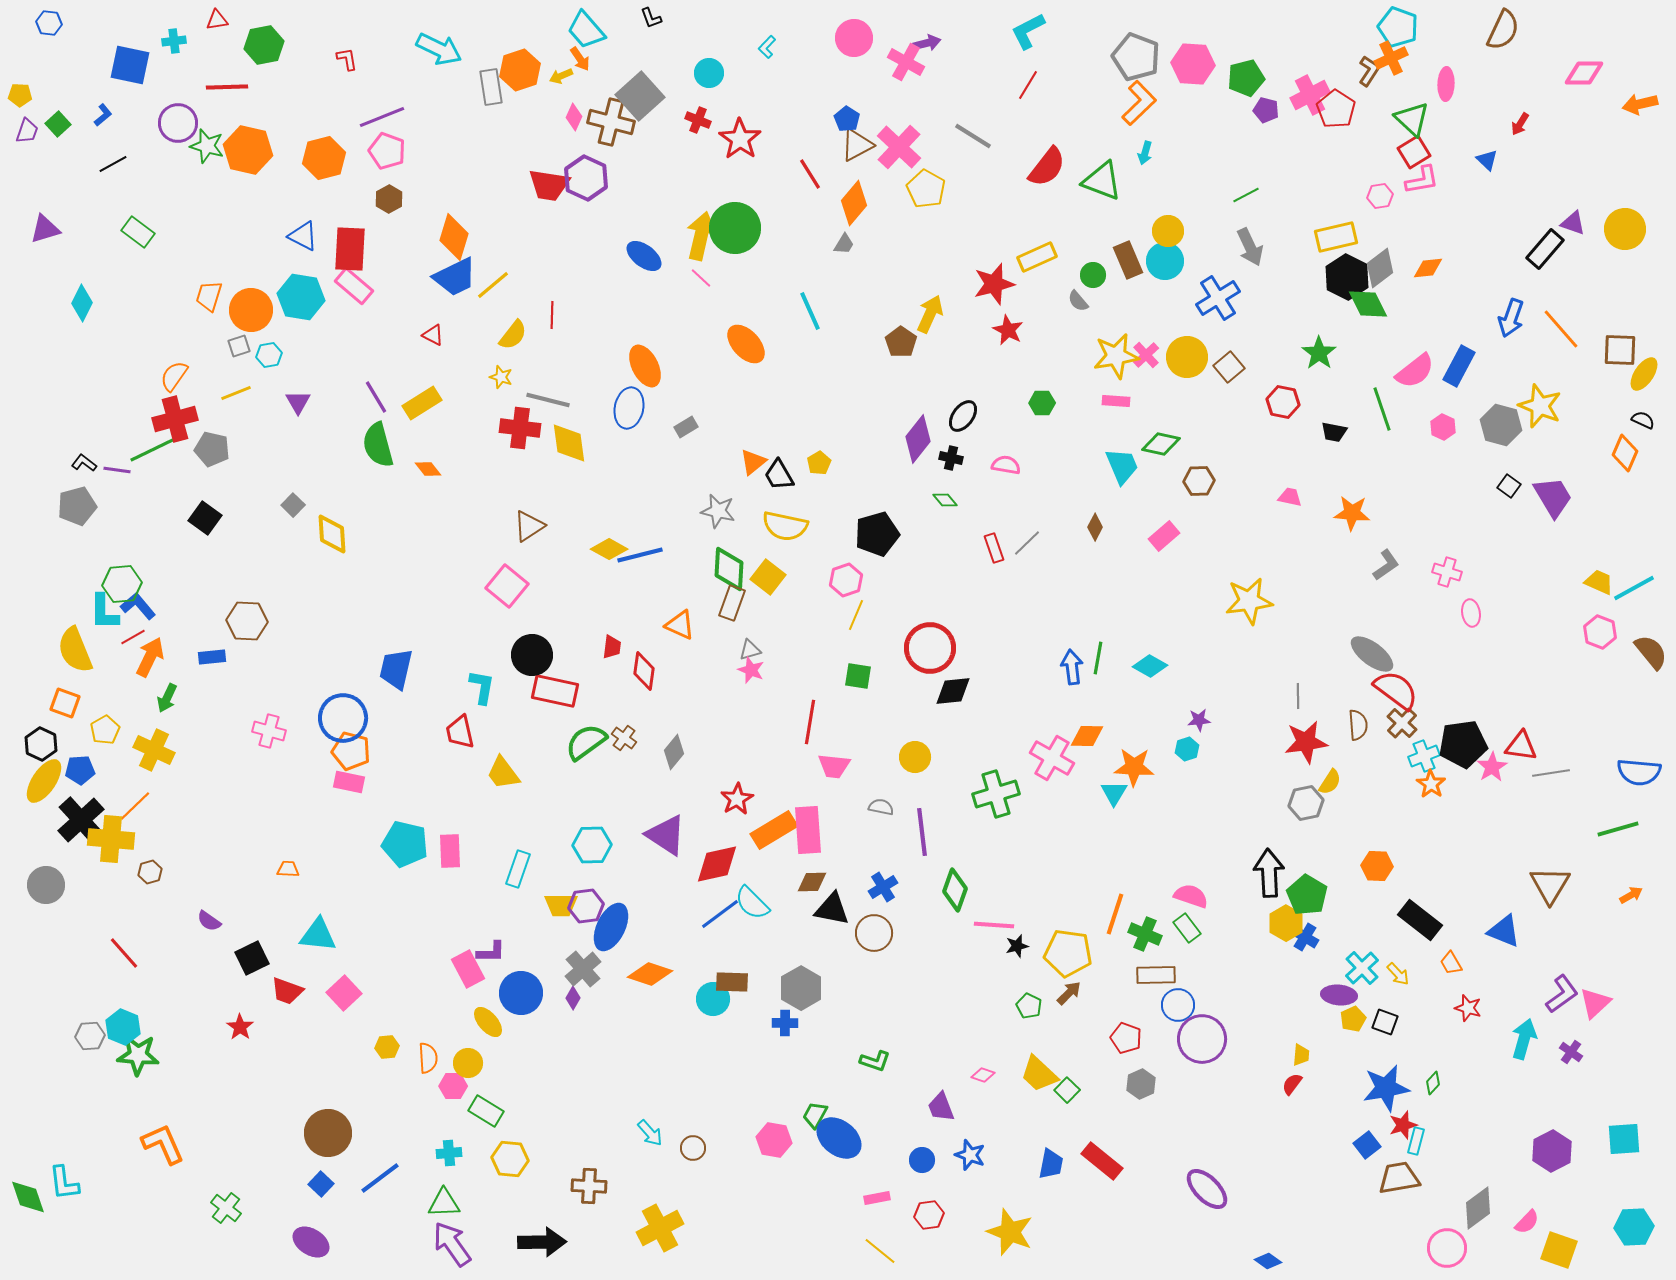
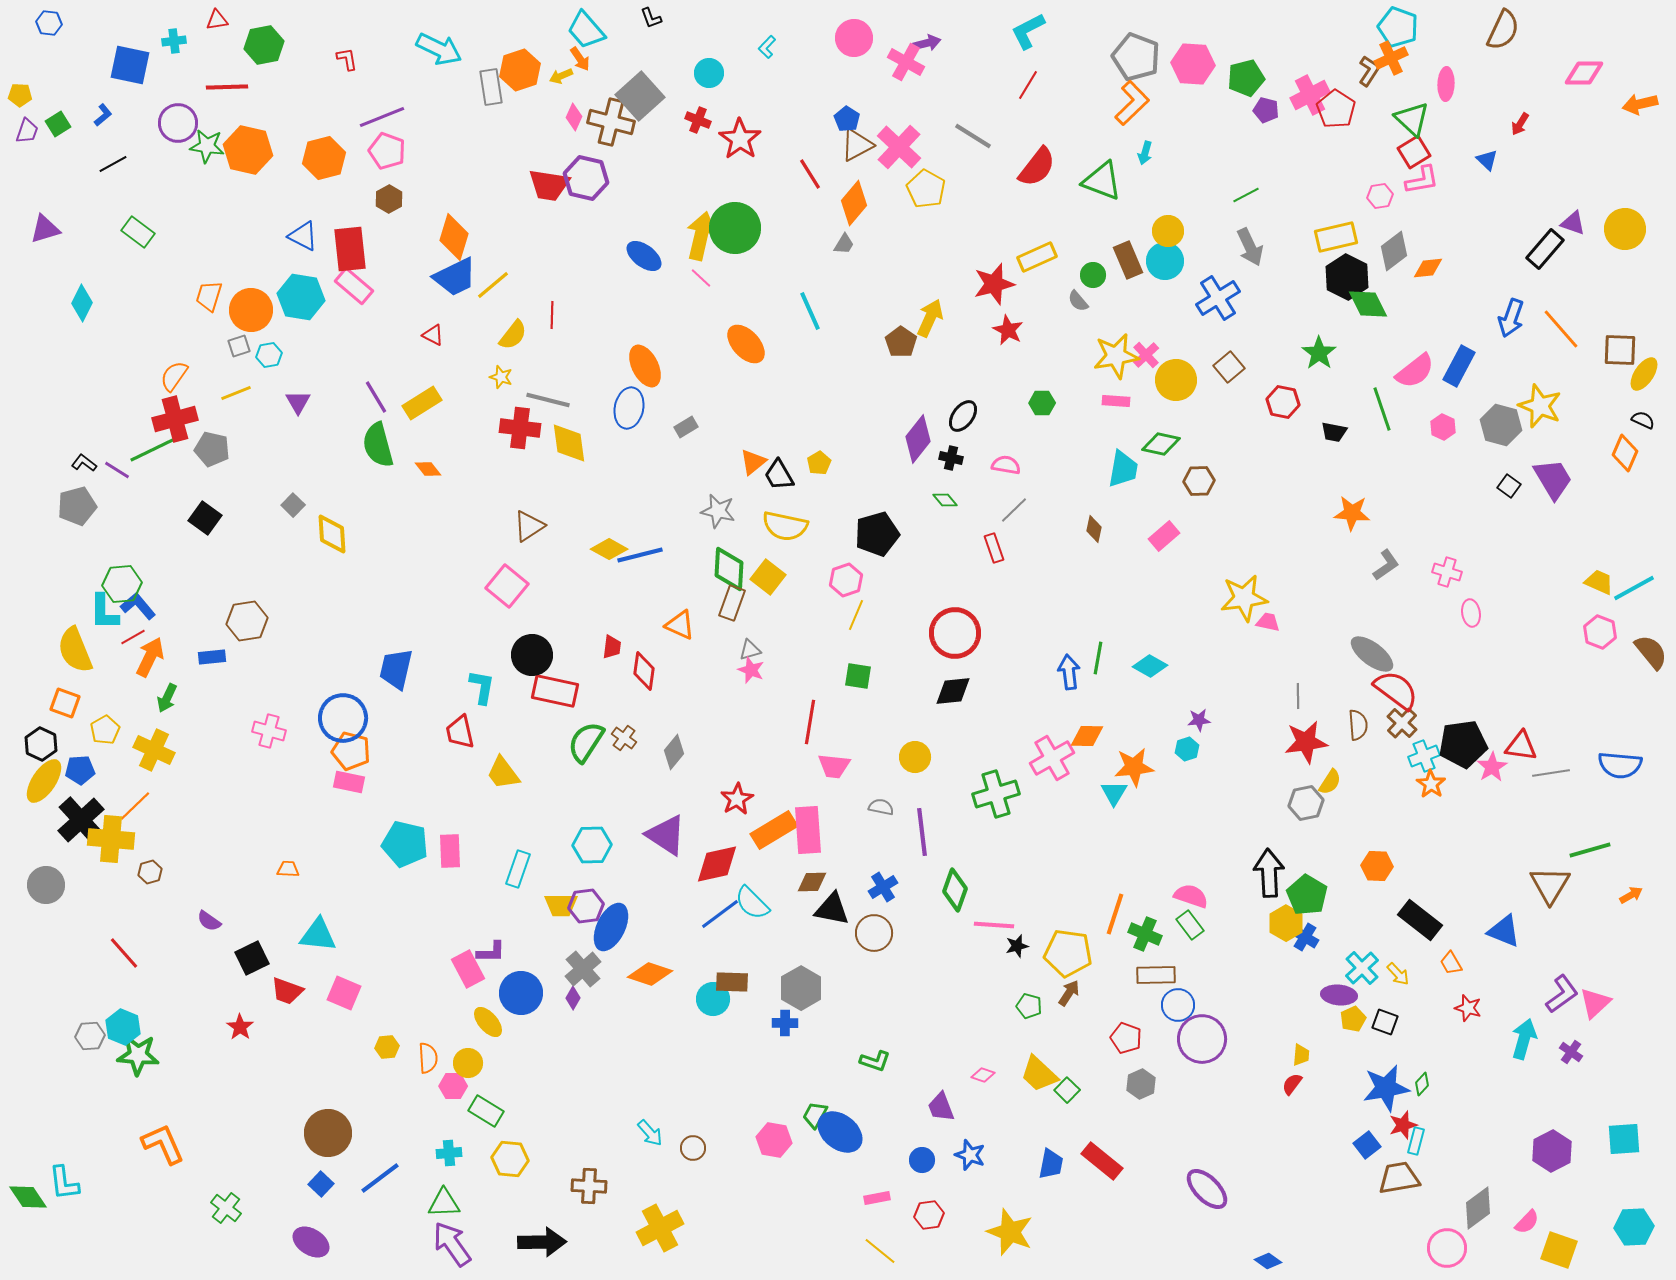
orange L-shape at (1139, 103): moved 7 px left
green square at (58, 124): rotated 10 degrees clockwise
green star at (207, 146): rotated 8 degrees counterclockwise
red semicircle at (1047, 167): moved 10 px left
purple hexagon at (586, 178): rotated 12 degrees counterclockwise
red rectangle at (350, 249): rotated 9 degrees counterclockwise
gray diamond at (1380, 268): moved 14 px right, 17 px up
yellow arrow at (930, 314): moved 4 px down
yellow circle at (1187, 357): moved 11 px left, 23 px down
cyan trapezoid at (1122, 466): moved 1 px right, 3 px down; rotated 33 degrees clockwise
purple line at (117, 470): rotated 24 degrees clockwise
pink trapezoid at (1290, 497): moved 22 px left, 125 px down
purple trapezoid at (1553, 497): moved 18 px up
brown diamond at (1095, 527): moved 1 px left, 2 px down; rotated 16 degrees counterclockwise
gray line at (1027, 543): moved 13 px left, 33 px up
yellow star at (1249, 601): moved 5 px left, 3 px up
brown hexagon at (247, 621): rotated 12 degrees counterclockwise
red circle at (930, 648): moved 25 px right, 15 px up
blue arrow at (1072, 667): moved 3 px left, 5 px down
green semicircle at (586, 742): rotated 21 degrees counterclockwise
pink cross at (1052, 758): rotated 30 degrees clockwise
orange star at (1134, 767): rotated 9 degrees counterclockwise
blue semicircle at (1639, 772): moved 19 px left, 7 px up
green line at (1618, 829): moved 28 px left, 21 px down
green rectangle at (1187, 928): moved 3 px right, 3 px up
pink square at (344, 993): rotated 24 degrees counterclockwise
brown arrow at (1069, 993): rotated 12 degrees counterclockwise
green pentagon at (1029, 1006): rotated 10 degrees counterclockwise
green diamond at (1433, 1083): moved 11 px left, 1 px down
blue ellipse at (839, 1138): moved 1 px right, 6 px up
green diamond at (28, 1197): rotated 15 degrees counterclockwise
